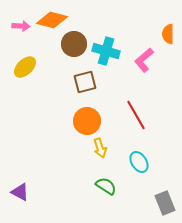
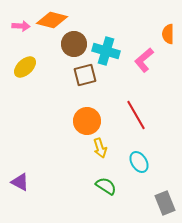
brown square: moved 7 px up
purple triangle: moved 10 px up
